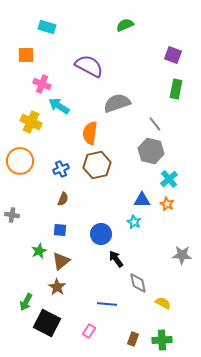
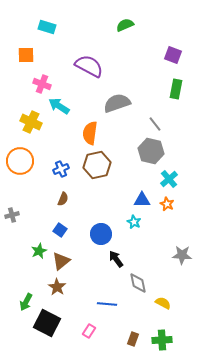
gray cross: rotated 24 degrees counterclockwise
blue square: rotated 32 degrees clockwise
